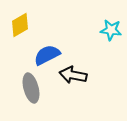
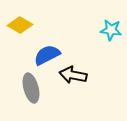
yellow diamond: rotated 60 degrees clockwise
